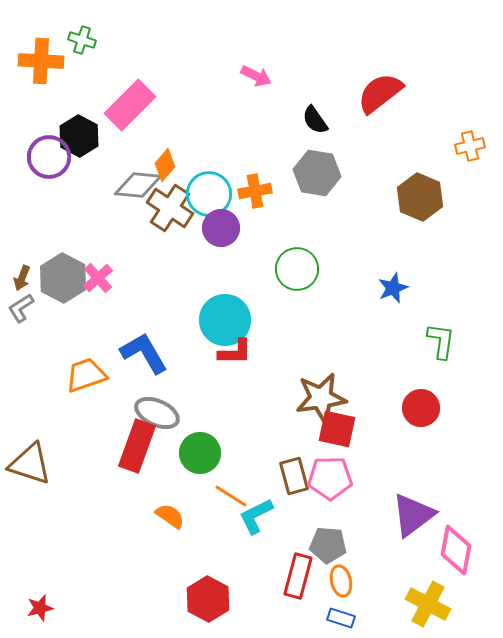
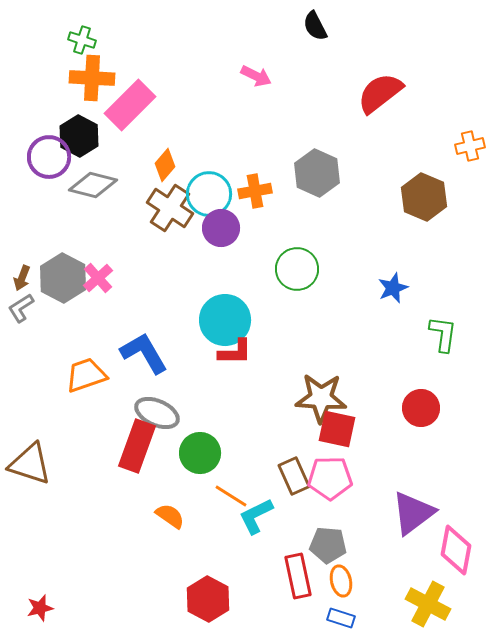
orange cross at (41, 61): moved 51 px right, 17 px down
black semicircle at (315, 120): moved 94 px up; rotated 8 degrees clockwise
gray hexagon at (317, 173): rotated 15 degrees clockwise
gray diamond at (138, 185): moved 45 px left; rotated 9 degrees clockwise
brown hexagon at (420, 197): moved 4 px right
green L-shape at (441, 341): moved 2 px right, 7 px up
brown star at (321, 398): rotated 12 degrees clockwise
brown rectangle at (294, 476): rotated 9 degrees counterclockwise
purple triangle at (413, 515): moved 2 px up
red rectangle at (298, 576): rotated 27 degrees counterclockwise
